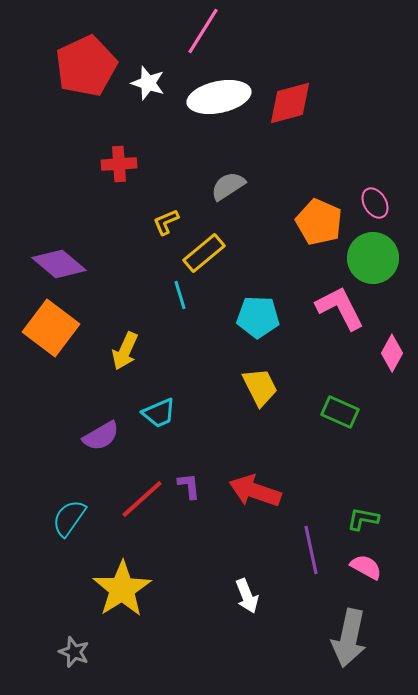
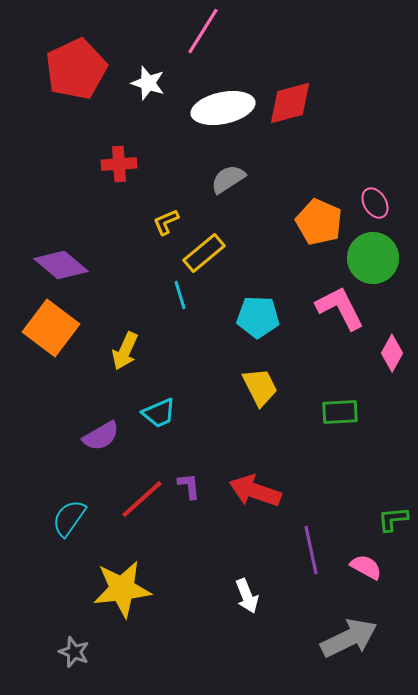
red pentagon: moved 10 px left, 3 px down
white ellipse: moved 4 px right, 11 px down
gray semicircle: moved 7 px up
purple diamond: moved 2 px right, 1 px down
green rectangle: rotated 27 degrees counterclockwise
green L-shape: moved 30 px right; rotated 16 degrees counterclockwise
yellow star: rotated 26 degrees clockwise
gray arrow: rotated 128 degrees counterclockwise
